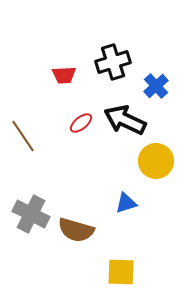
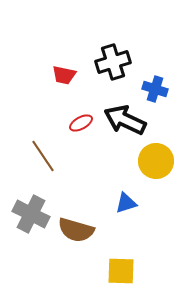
red trapezoid: rotated 15 degrees clockwise
blue cross: moved 1 px left, 3 px down; rotated 30 degrees counterclockwise
red ellipse: rotated 10 degrees clockwise
brown line: moved 20 px right, 20 px down
yellow square: moved 1 px up
